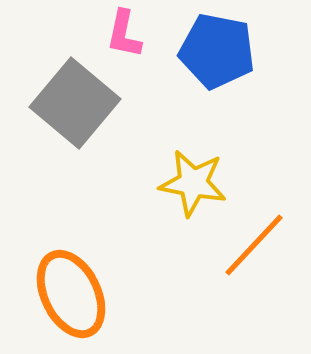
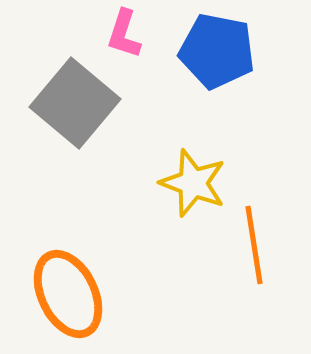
pink L-shape: rotated 6 degrees clockwise
yellow star: rotated 10 degrees clockwise
orange line: rotated 52 degrees counterclockwise
orange ellipse: moved 3 px left
